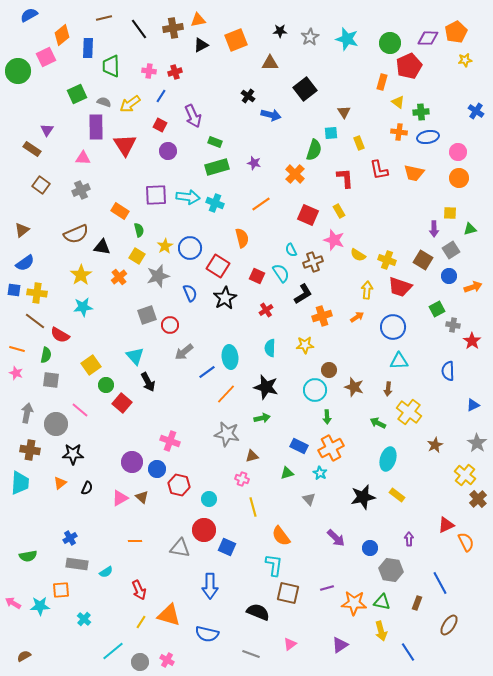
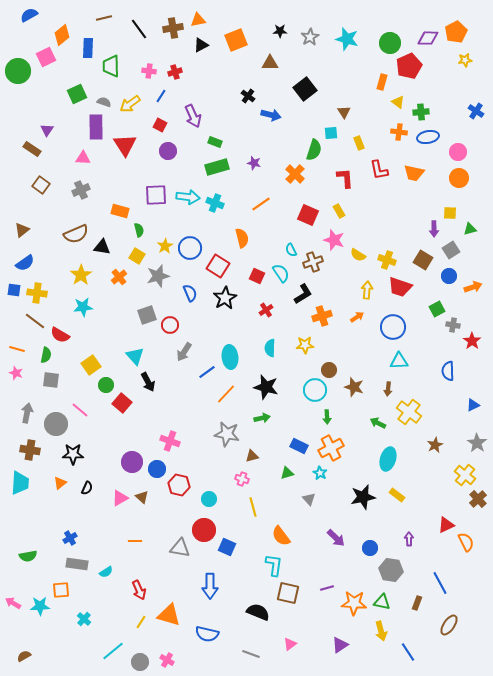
orange rectangle at (120, 211): rotated 18 degrees counterclockwise
gray arrow at (184, 352): rotated 18 degrees counterclockwise
